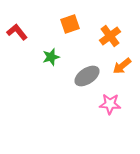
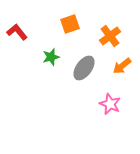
gray ellipse: moved 3 px left, 8 px up; rotated 20 degrees counterclockwise
pink star: rotated 20 degrees clockwise
